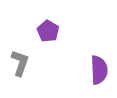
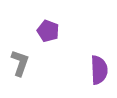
purple pentagon: rotated 10 degrees counterclockwise
